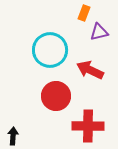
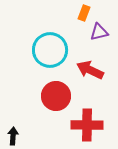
red cross: moved 1 px left, 1 px up
